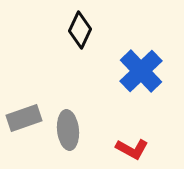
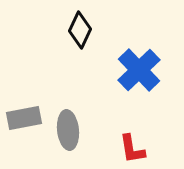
blue cross: moved 2 px left, 1 px up
gray rectangle: rotated 8 degrees clockwise
red L-shape: rotated 52 degrees clockwise
